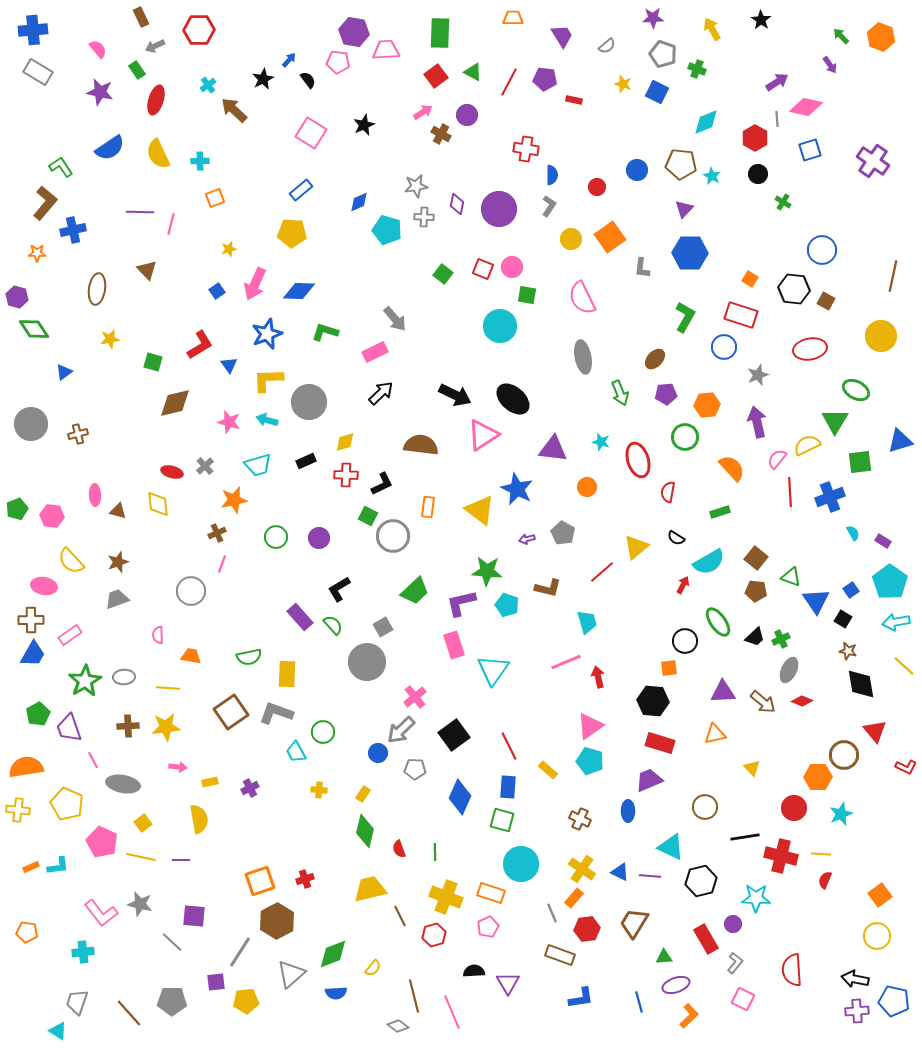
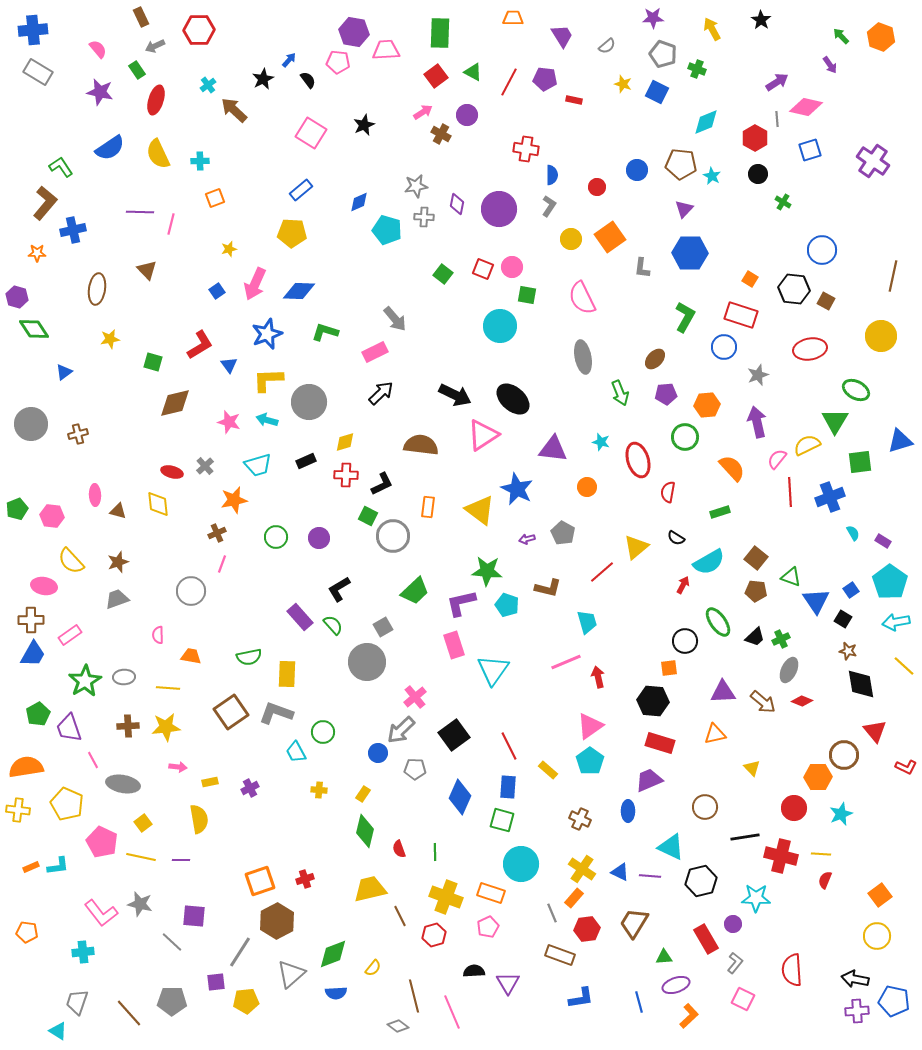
cyan pentagon at (590, 761): rotated 20 degrees clockwise
